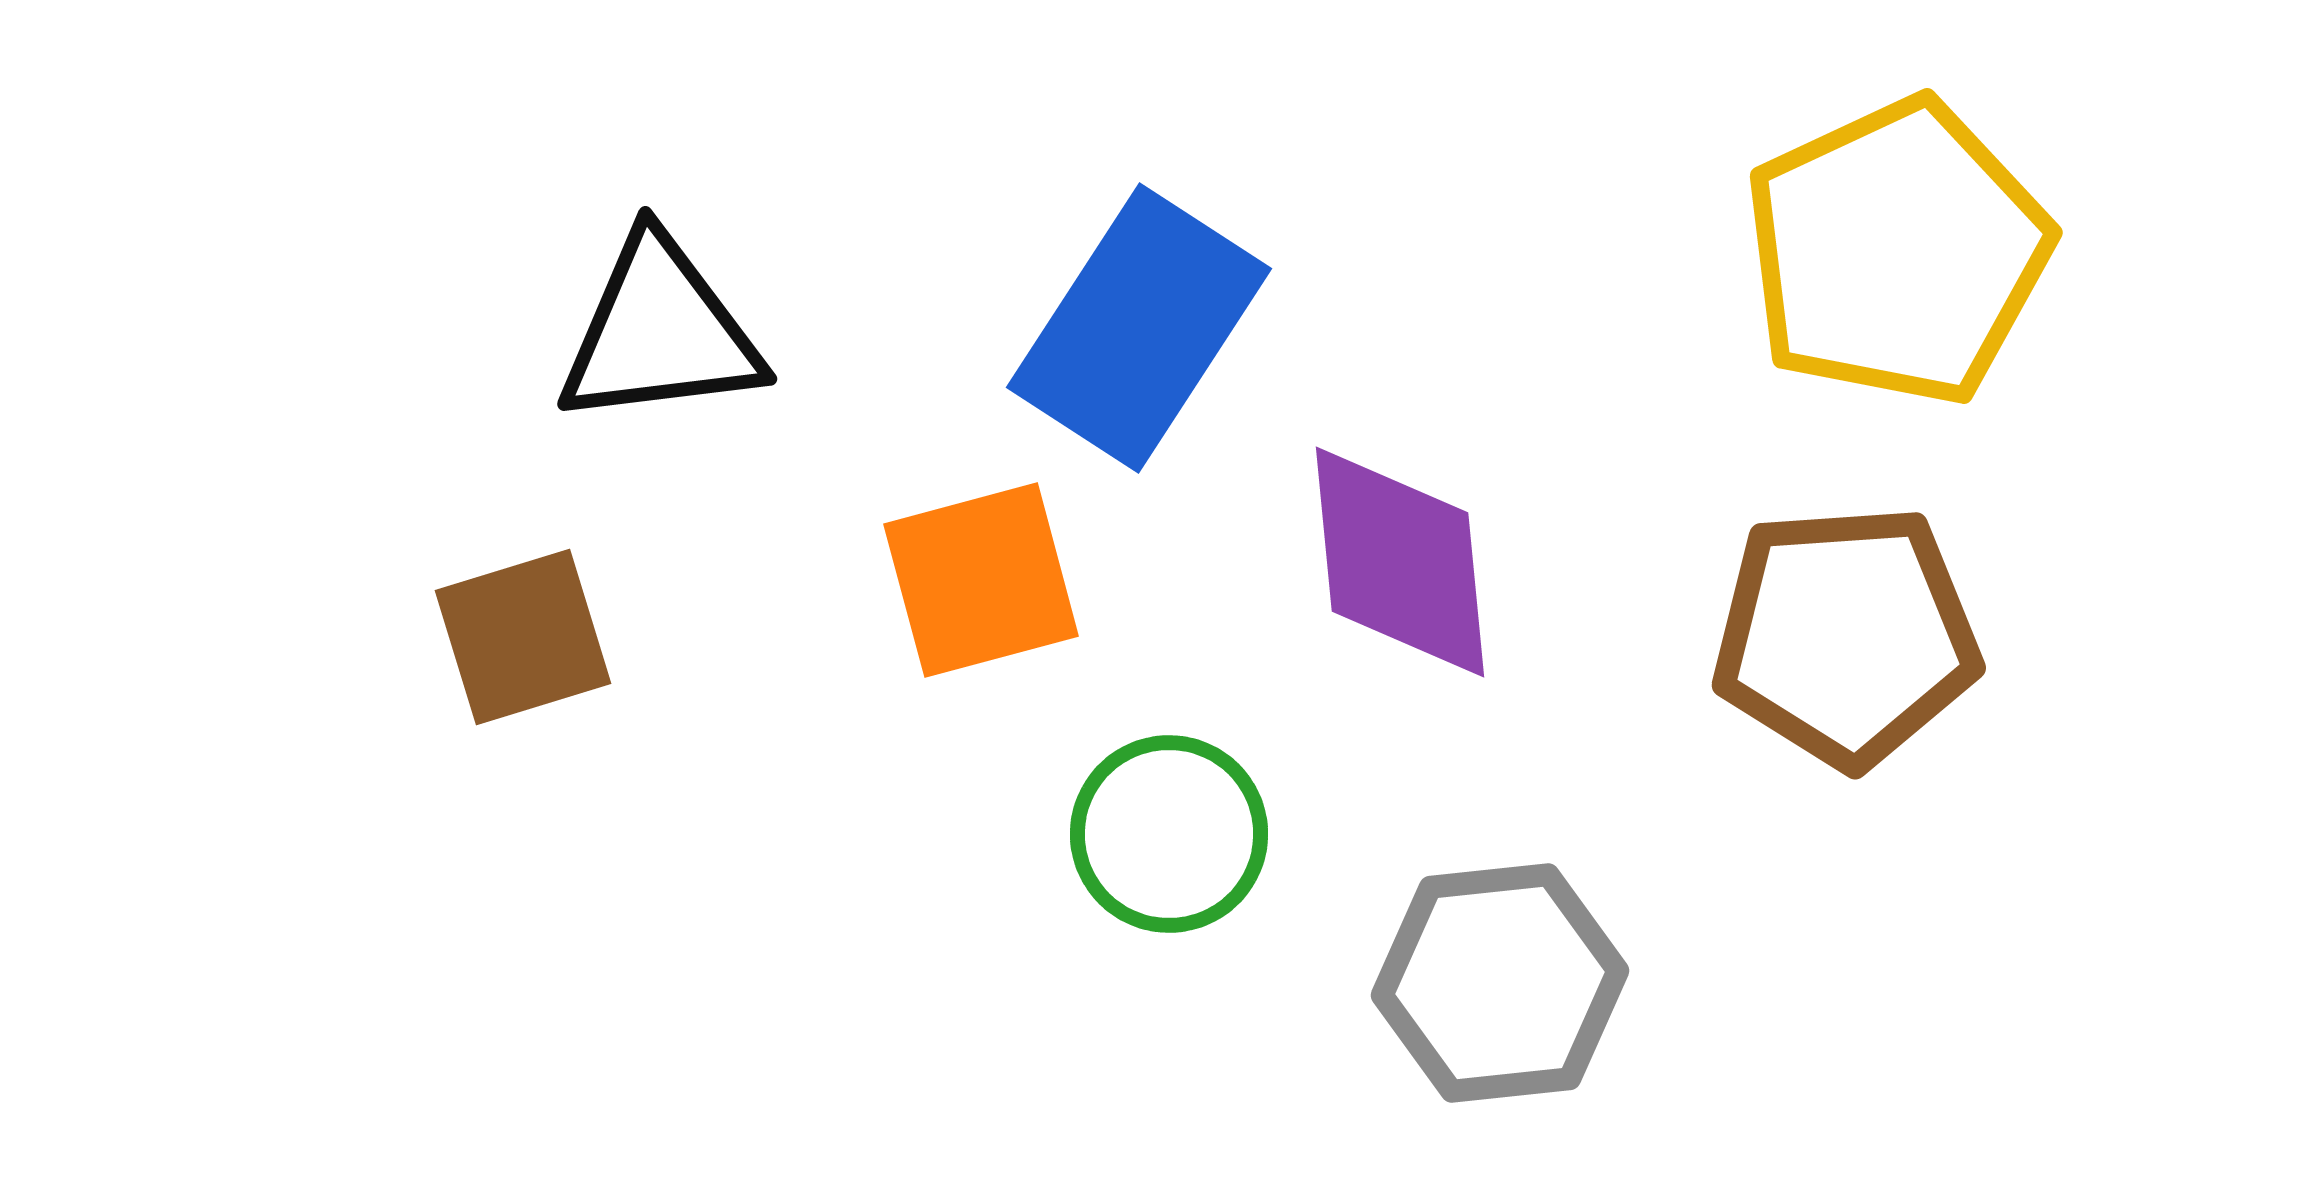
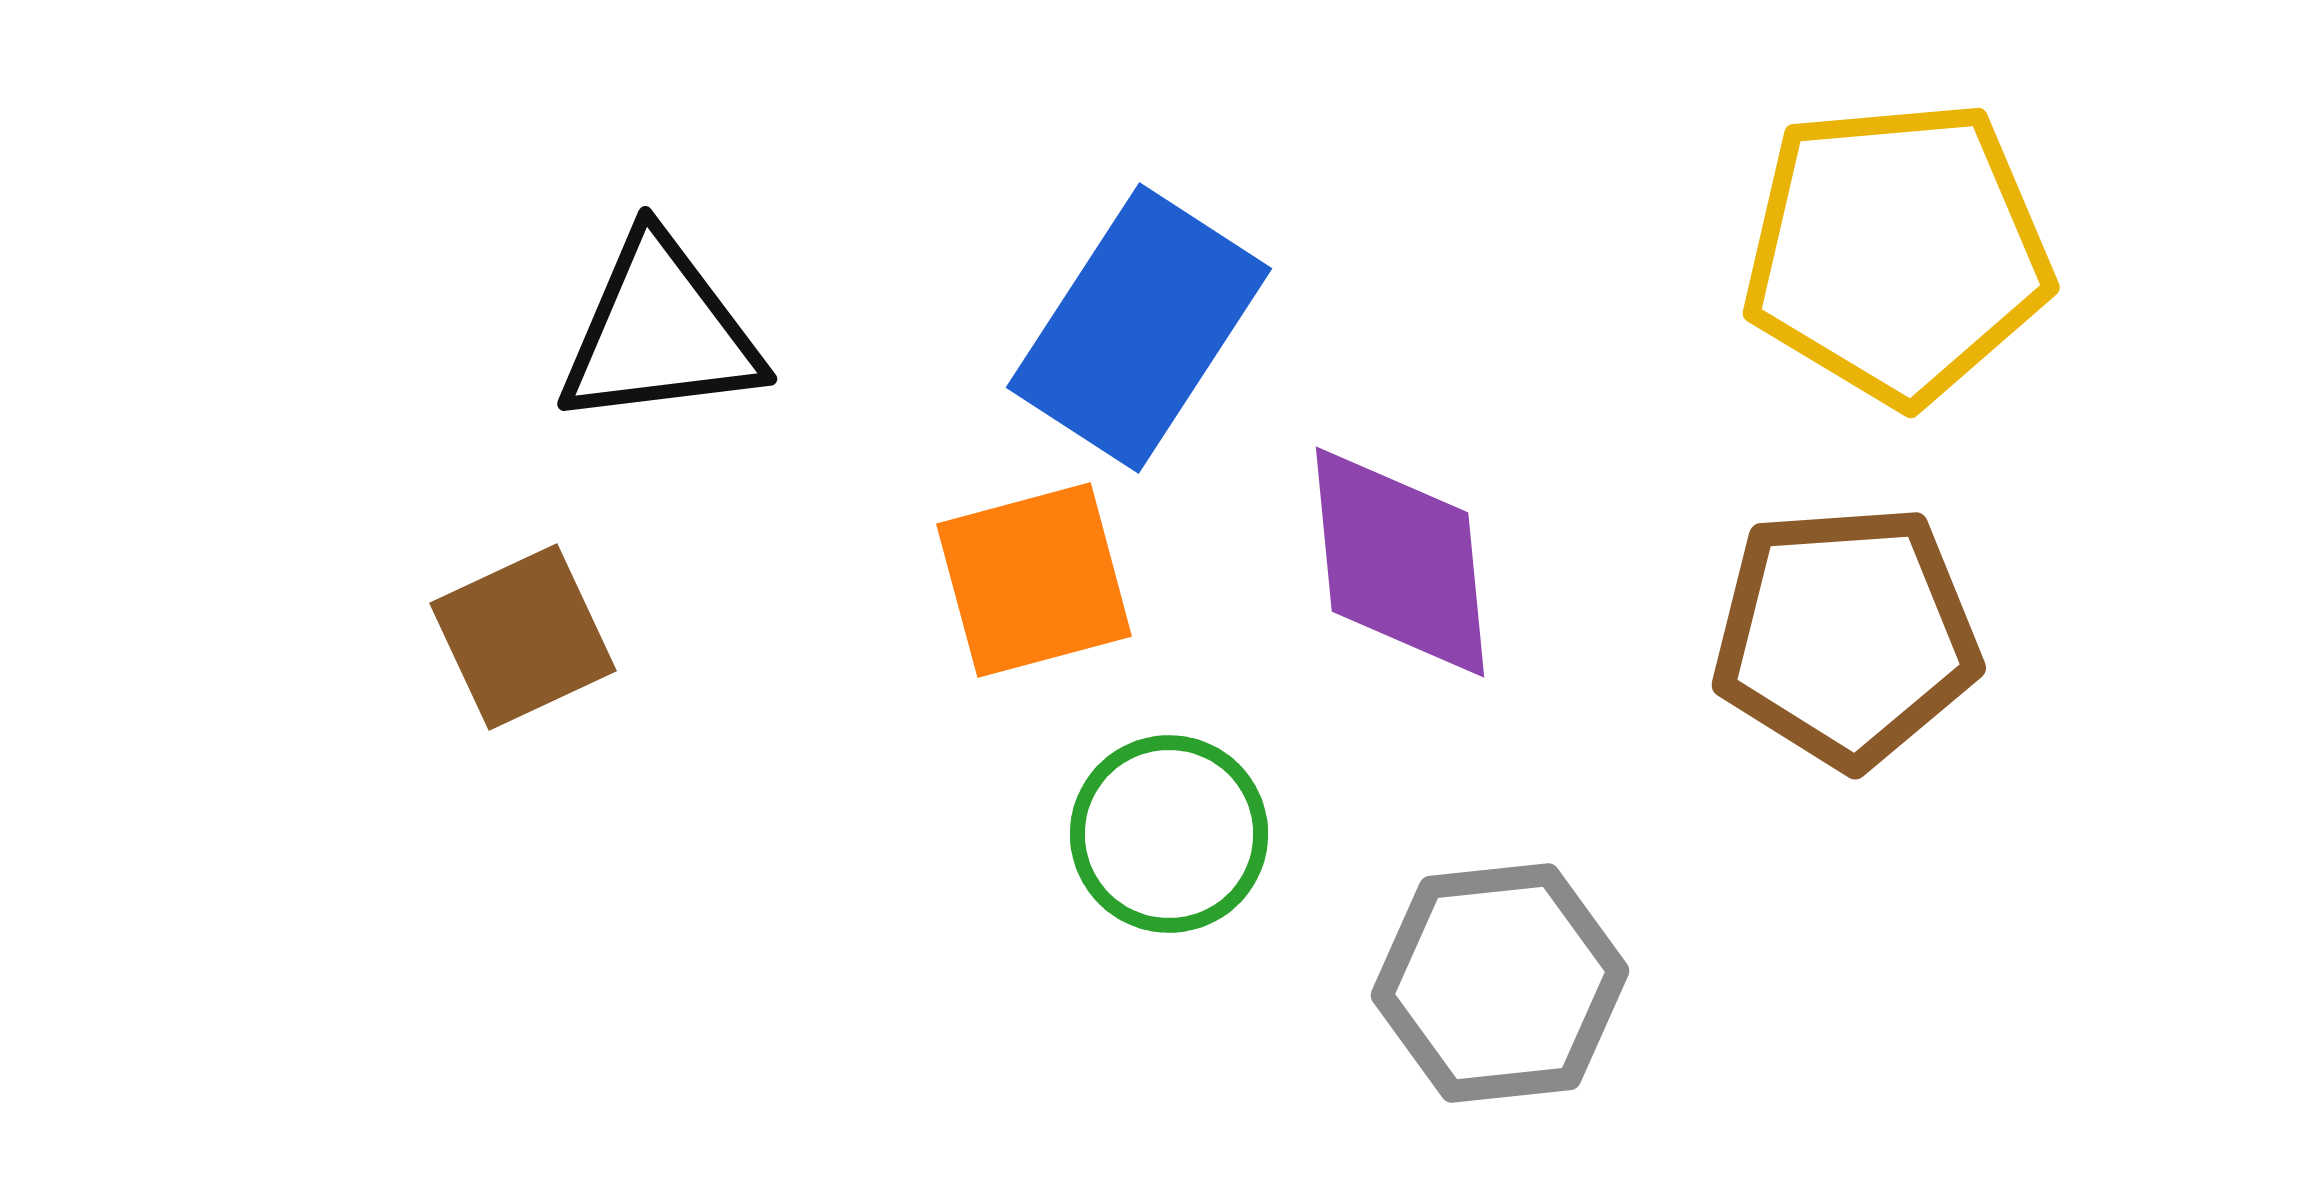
yellow pentagon: rotated 20 degrees clockwise
orange square: moved 53 px right
brown square: rotated 8 degrees counterclockwise
